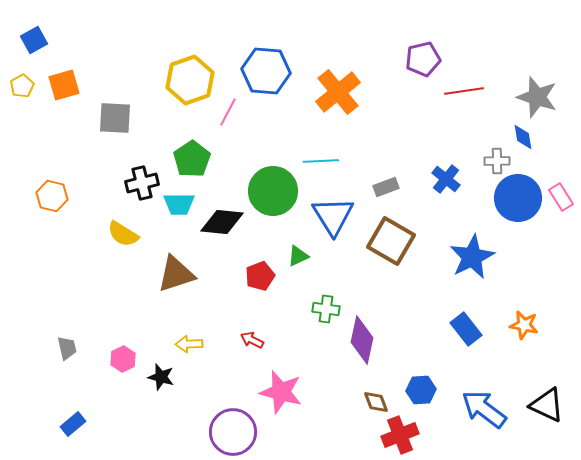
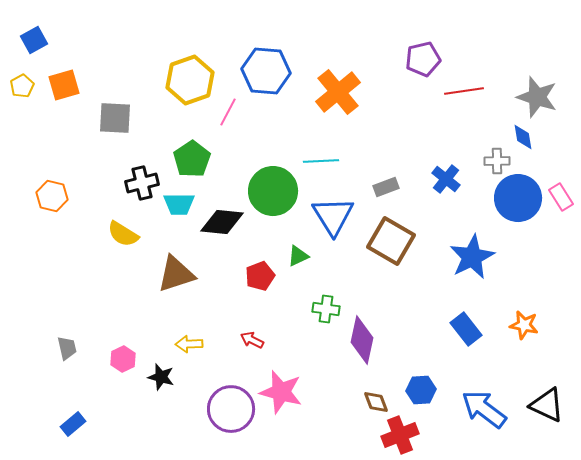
purple circle at (233, 432): moved 2 px left, 23 px up
